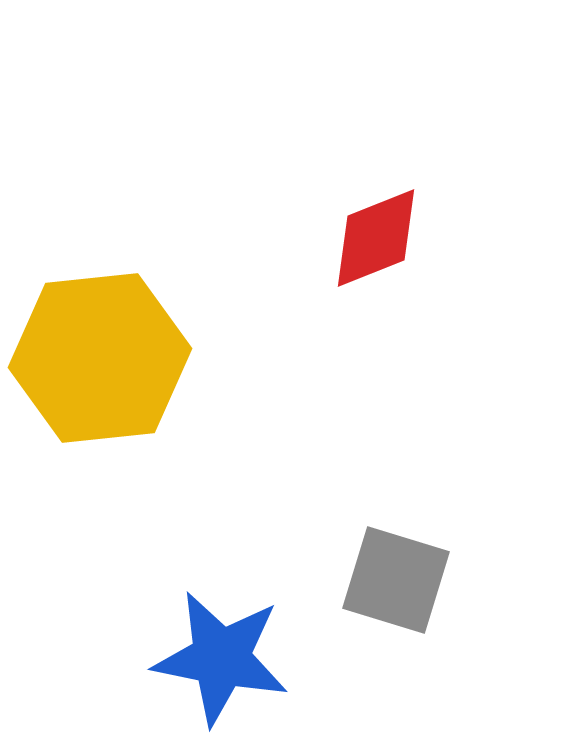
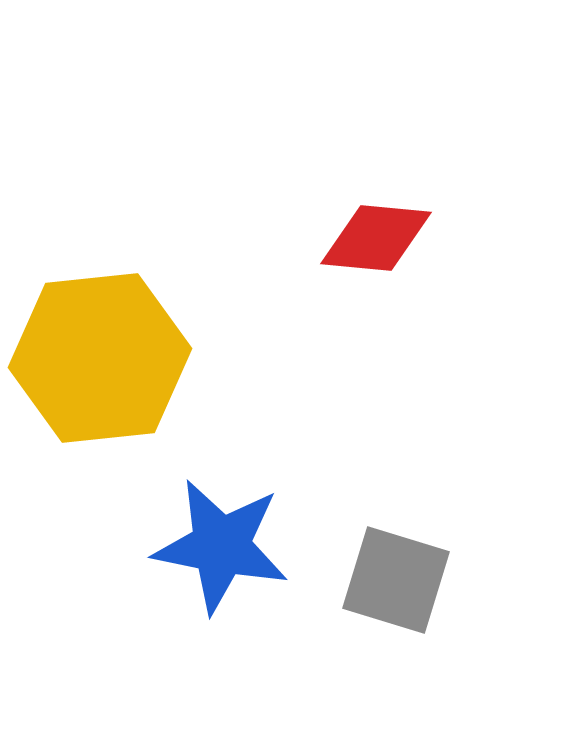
red diamond: rotated 27 degrees clockwise
blue star: moved 112 px up
